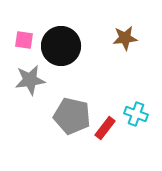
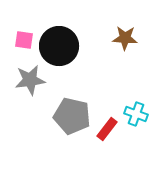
brown star: rotated 10 degrees clockwise
black circle: moved 2 px left
red rectangle: moved 2 px right, 1 px down
